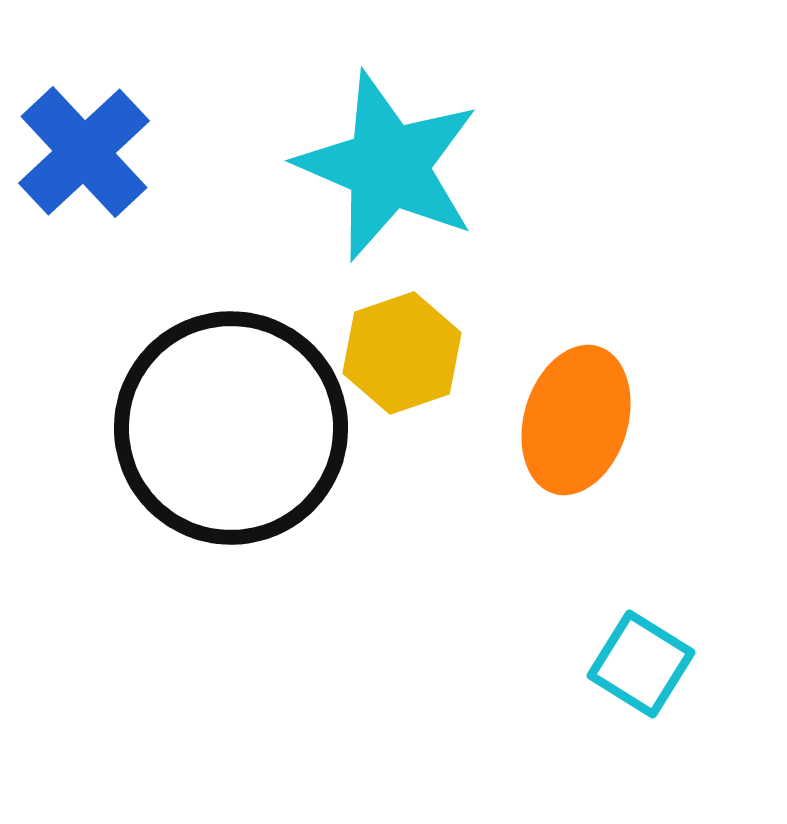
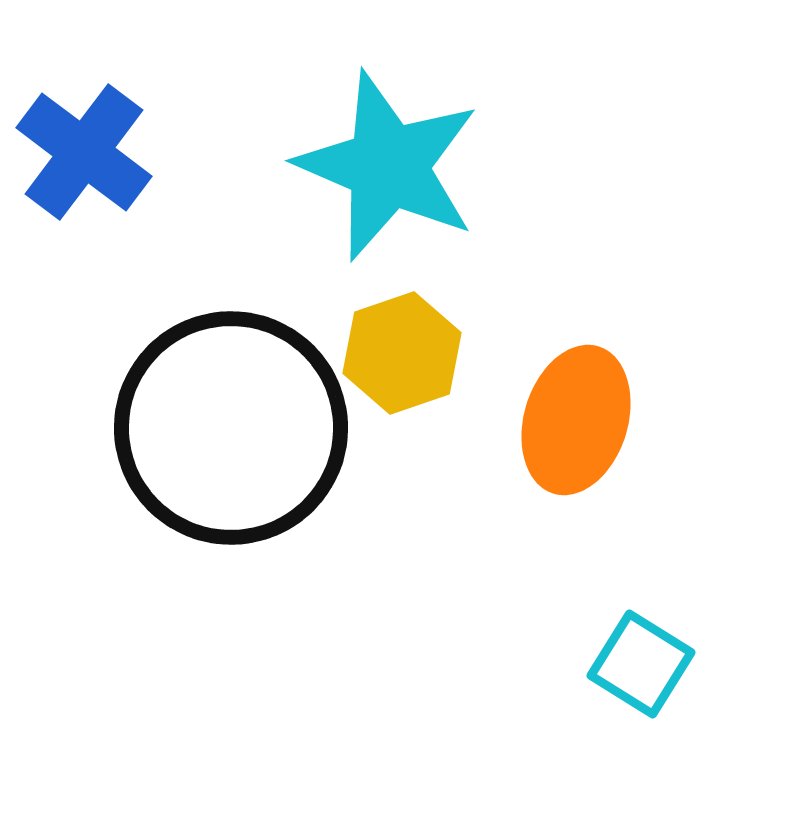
blue cross: rotated 10 degrees counterclockwise
